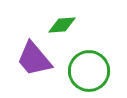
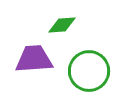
purple trapezoid: rotated 126 degrees clockwise
